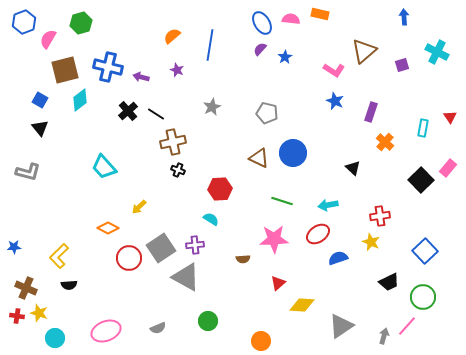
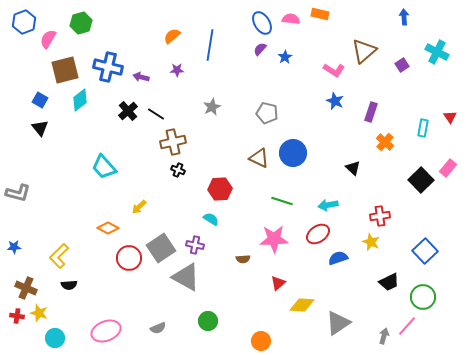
purple square at (402, 65): rotated 16 degrees counterclockwise
purple star at (177, 70): rotated 24 degrees counterclockwise
gray L-shape at (28, 172): moved 10 px left, 21 px down
purple cross at (195, 245): rotated 18 degrees clockwise
gray triangle at (341, 326): moved 3 px left, 3 px up
